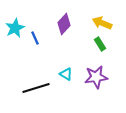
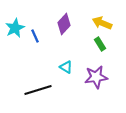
blue line: moved 2 px up
cyan triangle: moved 7 px up
black line: moved 2 px right, 2 px down
